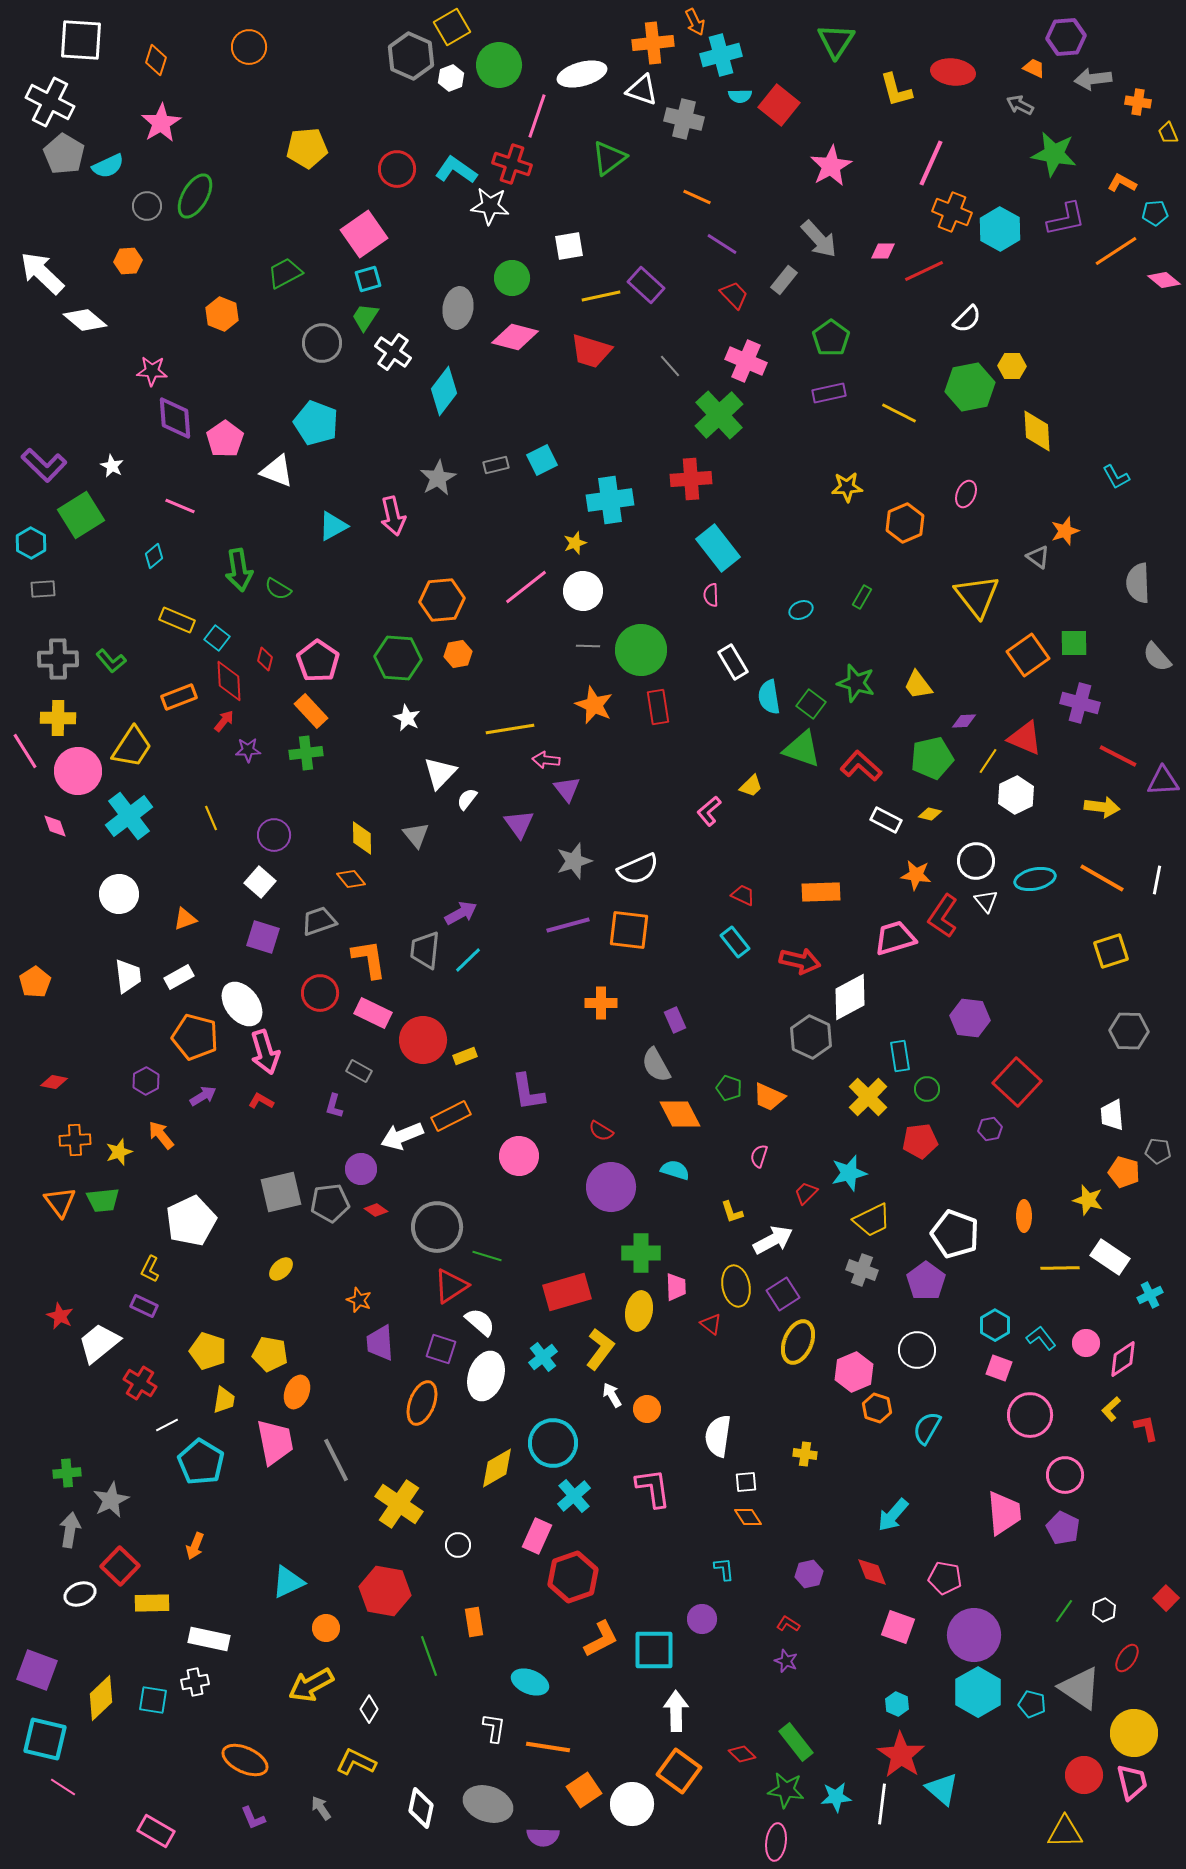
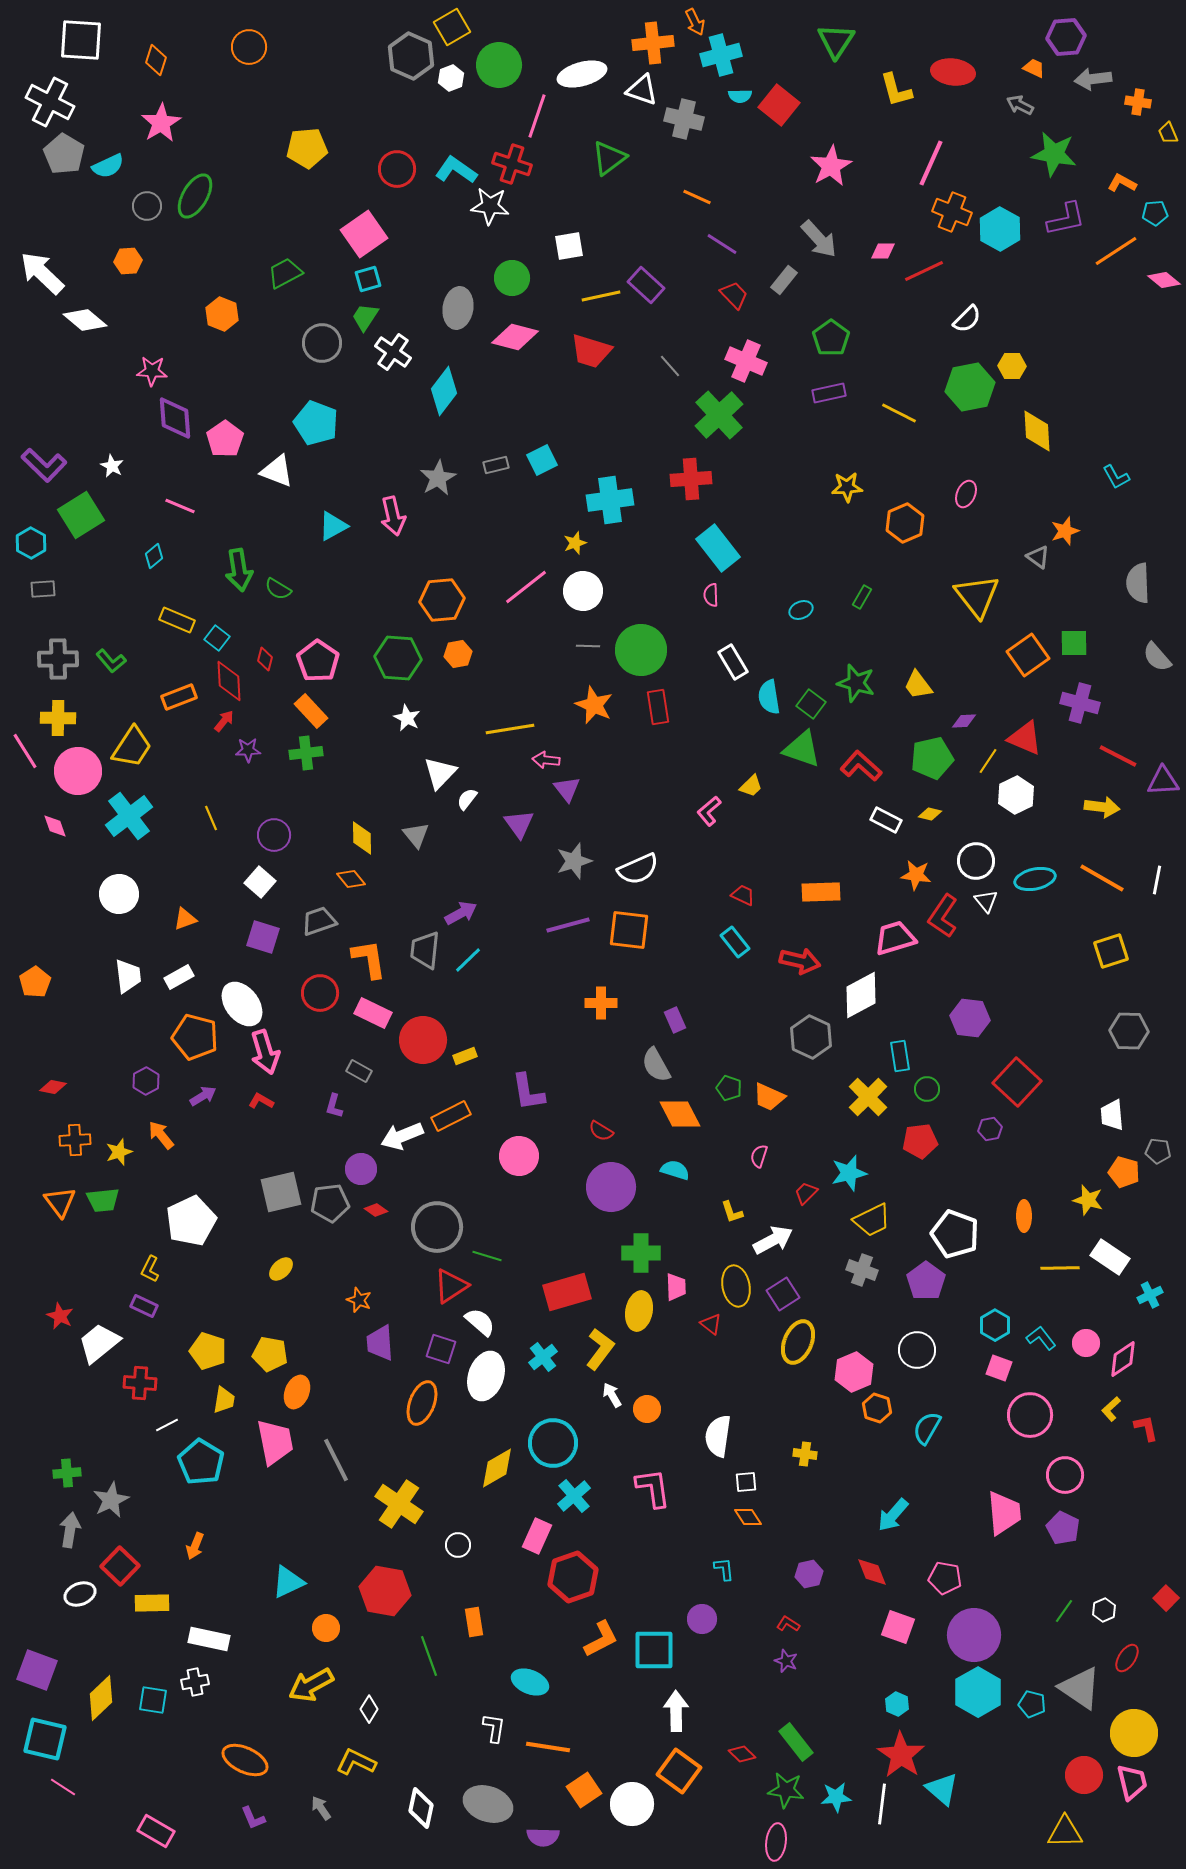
white diamond at (850, 997): moved 11 px right, 2 px up
red diamond at (54, 1082): moved 1 px left, 5 px down
red cross at (140, 1383): rotated 28 degrees counterclockwise
